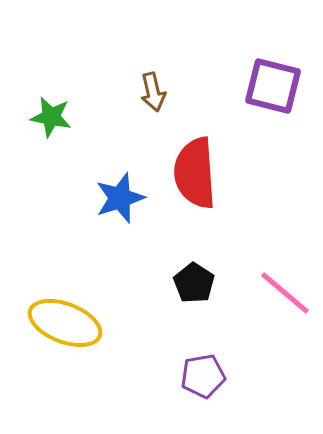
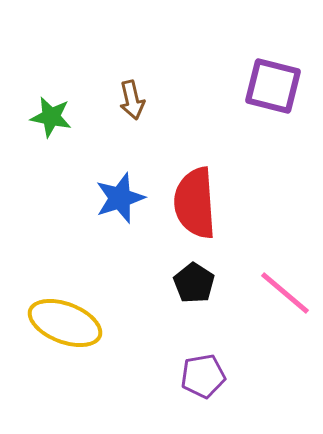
brown arrow: moved 21 px left, 8 px down
red semicircle: moved 30 px down
